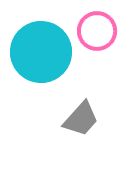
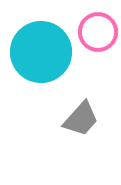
pink circle: moved 1 px right, 1 px down
